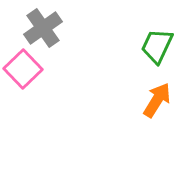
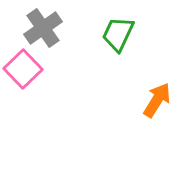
green trapezoid: moved 39 px left, 12 px up
